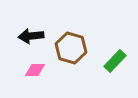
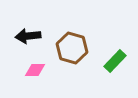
black arrow: moved 3 px left
brown hexagon: moved 1 px right
